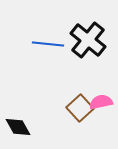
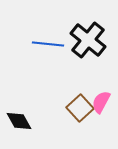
pink semicircle: rotated 50 degrees counterclockwise
black diamond: moved 1 px right, 6 px up
